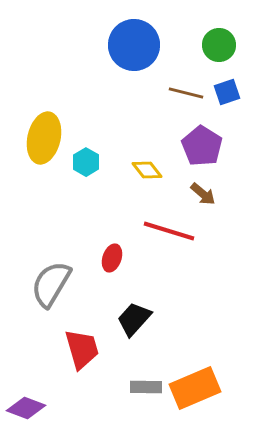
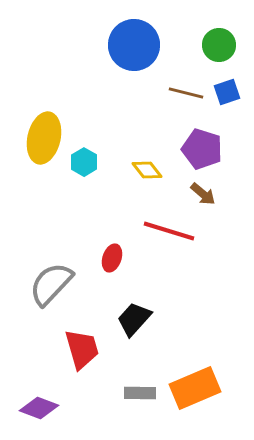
purple pentagon: moved 3 px down; rotated 15 degrees counterclockwise
cyan hexagon: moved 2 px left
gray semicircle: rotated 12 degrees clockwise
gray rectangle: moved 6 px left, 6 px down
purple diamond: moved 13 px right
